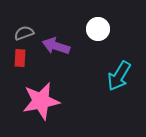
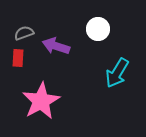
red rectangle: moved 2 px left
cyan arrow: moved 2 px left, 3 px up
pink star: rotated 18 degrees counterclockwise
